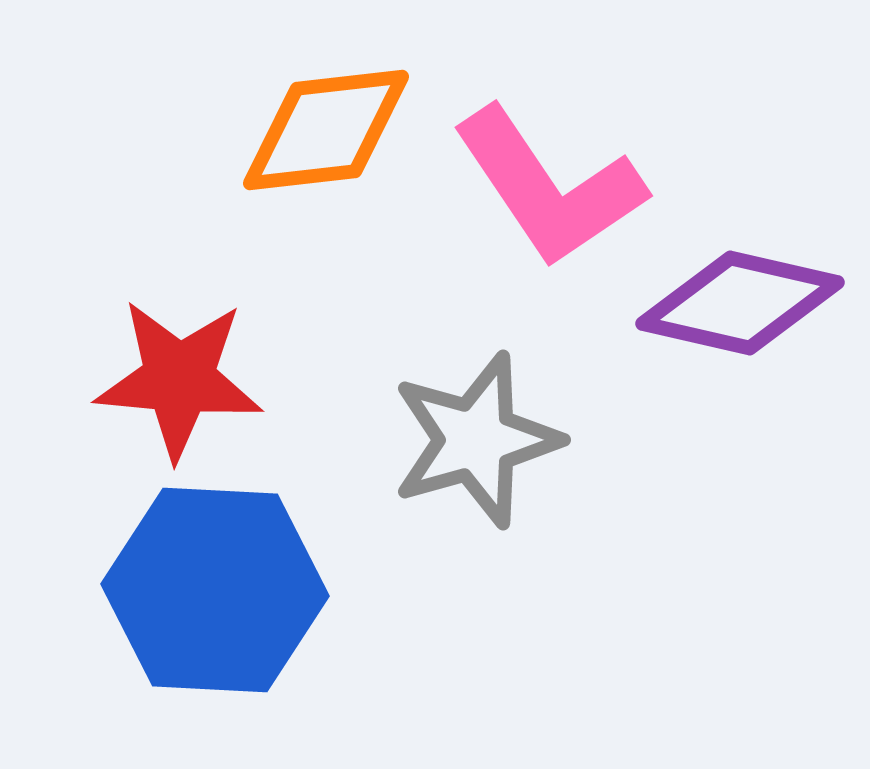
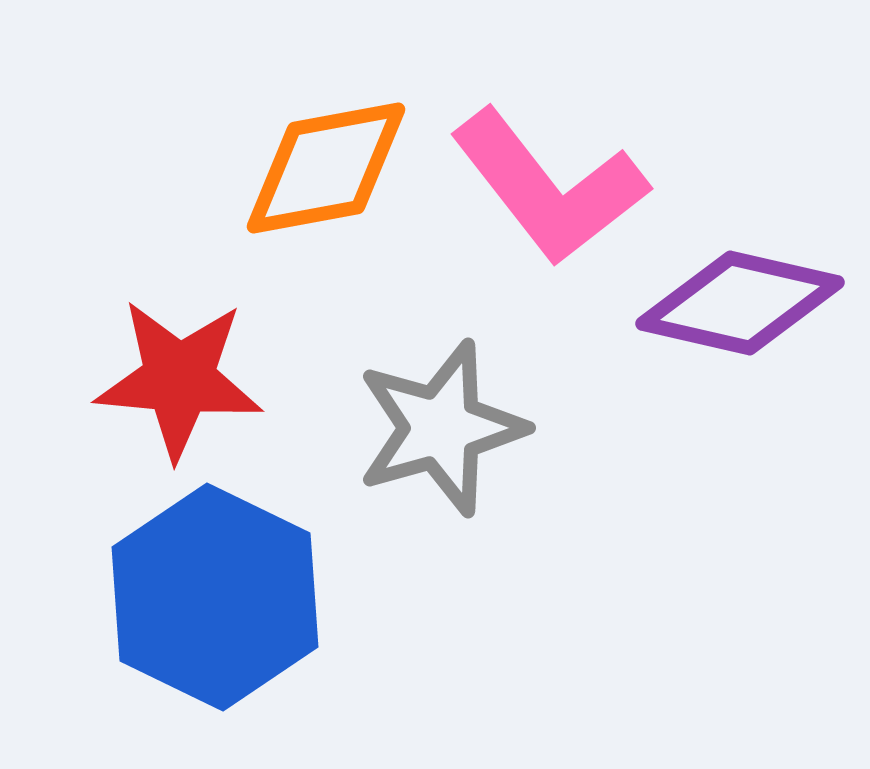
orange diamond: moved 38 px down; rotated 4 degrees counterclockwise
pink L-shape: rotated 4 degrees counterclockwise
gray star: moved 35 px left, 12 px up
blue hexagon: moved 7 px down; rotated 23 degrees clockwise
